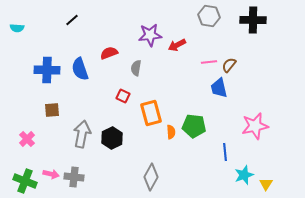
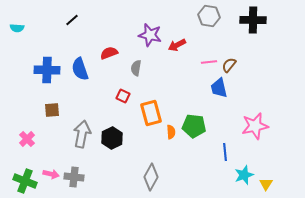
purple star: rotated 20 degrees clockwise
